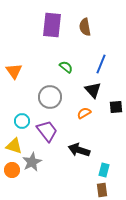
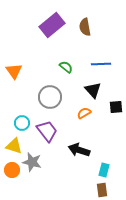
purple rectangle: rotated 45 degrees clockwise
blue line: rotated 66 degrees clockwise
cyan circle: moved 2 px down
gray star: rotated 30 degrees counterclockwise
